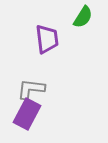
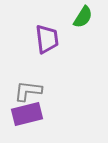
gray L-shape: moved 3 px left, 2 px down
purple rectangle: rotated 48 degrees clockwise
